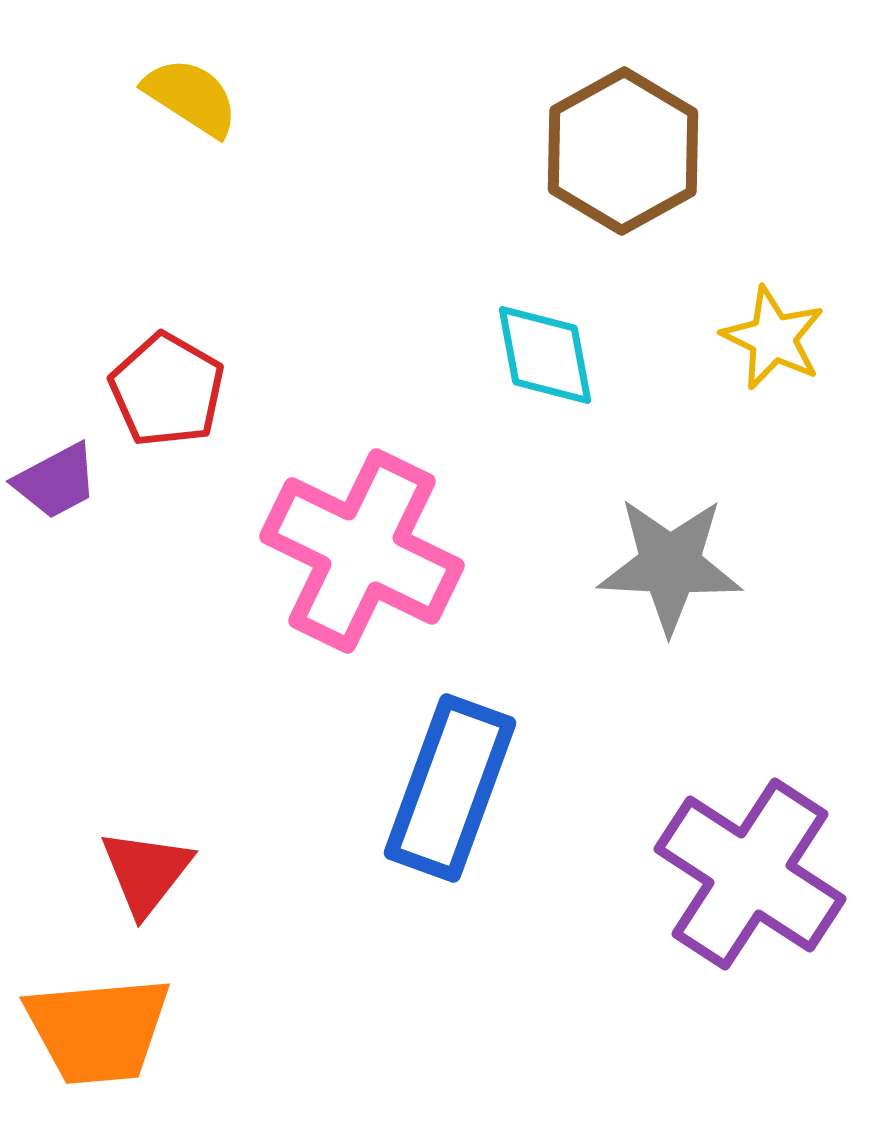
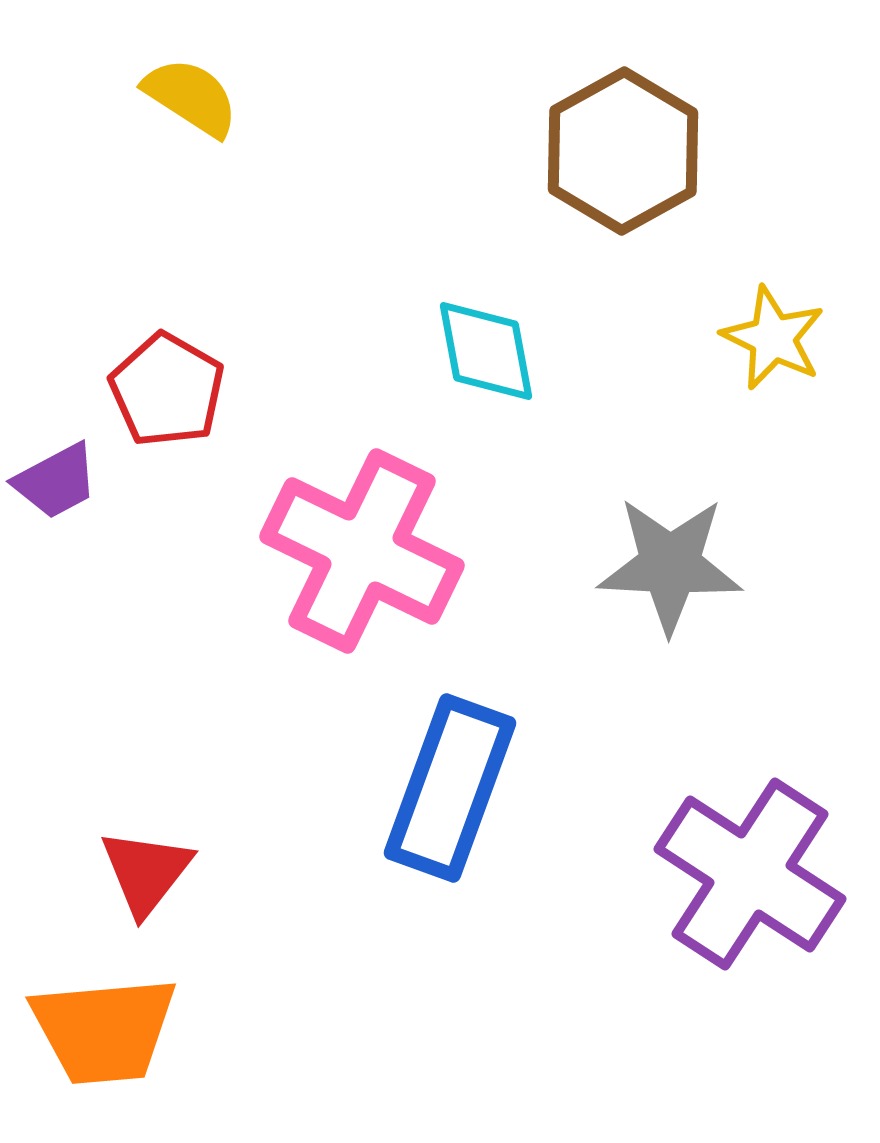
cyan diamond: moved 59 px left, 4 px up
orange trapezoid: moved 6 px right
